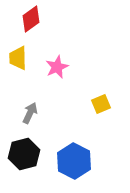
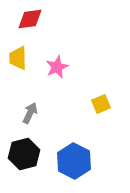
red diamond: moved 1 px left; rotated 28 degrees clockwise
